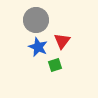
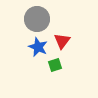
gray circle: moved 1 px right, 1 px up
